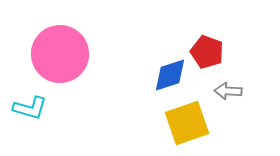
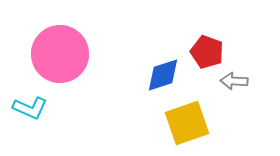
blue diamond: moved 7 px left
gray arrow: moved 6 px right, 10 px up
cyan L-shape: rotated 8 degrees clockwise
